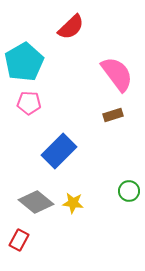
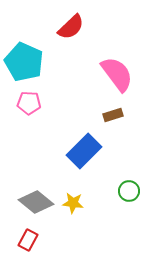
cyan pentagon: rotated 18 degrees counterclockwise
blue rectangle: moved 25 px right
red rectangle: moved 9 px right
